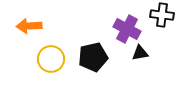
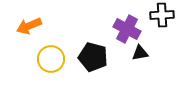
black cross: rotated 10 degrees counterclockwise
orange arrow: rotated 20 degrees counterclockwise
black pentagon: rotated 28 degrees clockwise
